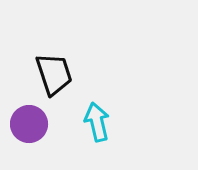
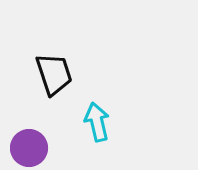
purple circle: moved 24 px down
